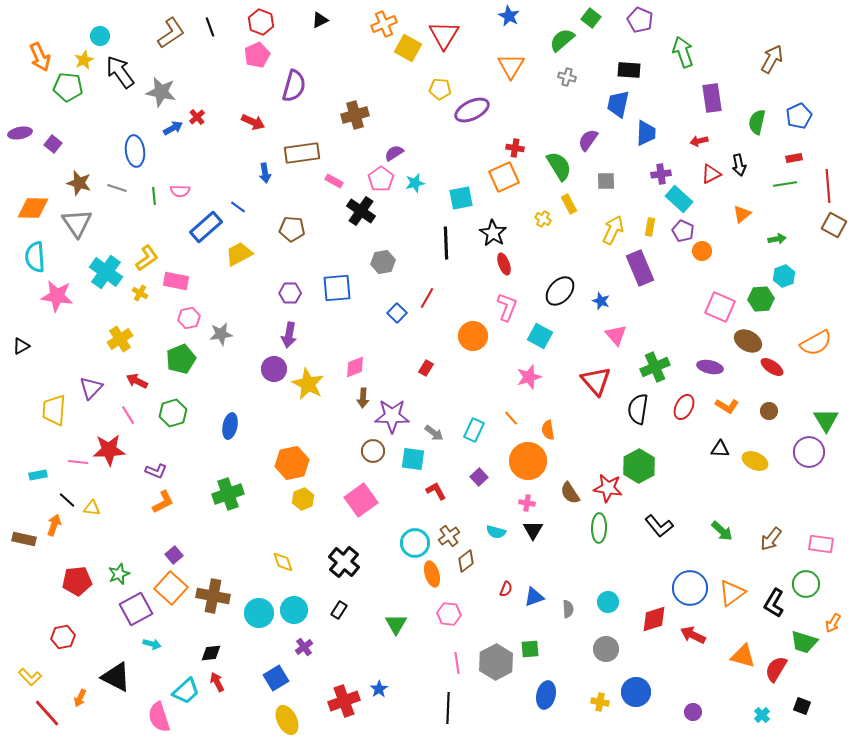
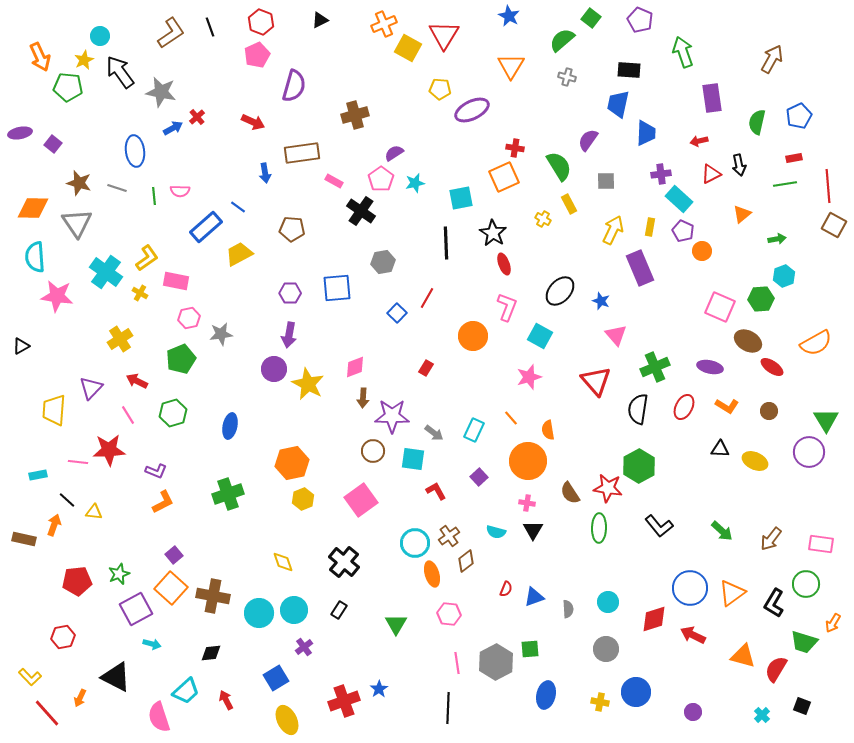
yellow triangle at (92, 508): moved 2 px right, 4 px down
red arrow at (217, 682): moved 9 px right, 18 px down
